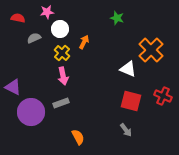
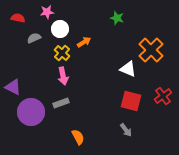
orange arrow: rotated 32 degrees clockwise
red cross: rotated 30 degrees clockwise
